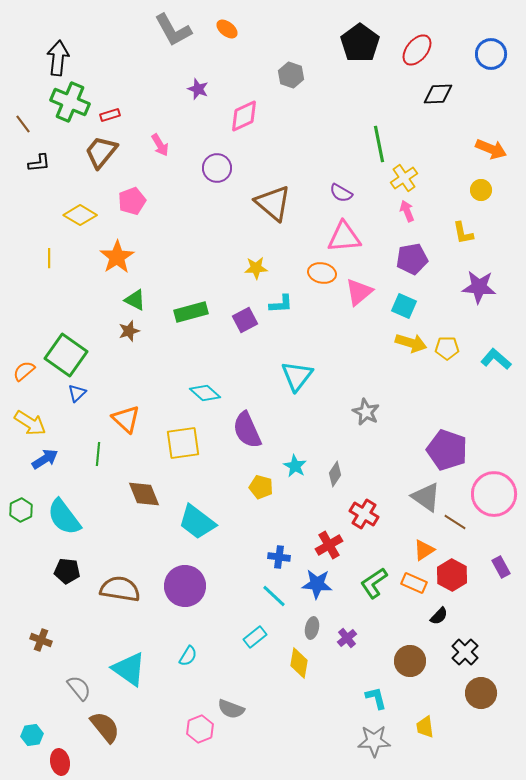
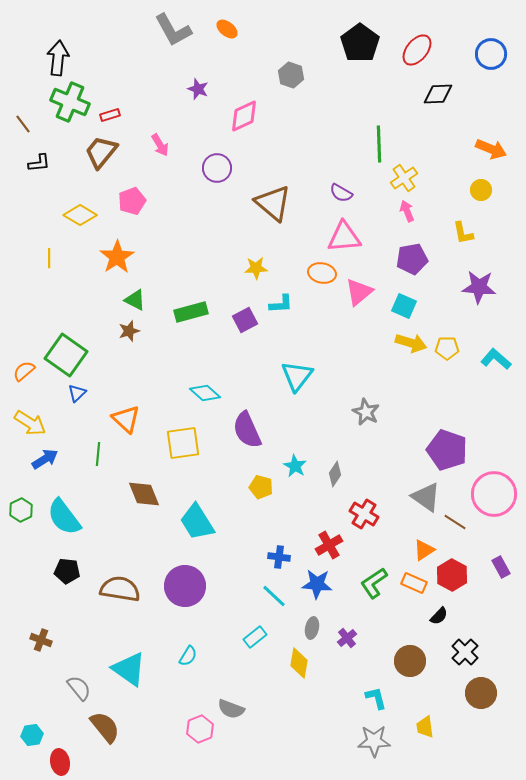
green line at (379, 144): rotated 9 degrees clockwise
cyan trapezoid at (197, 522): rotated 21 degrees clockwise
